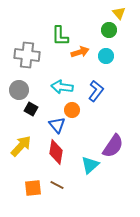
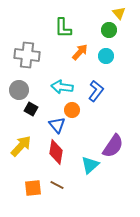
green L-shape: moved 3 px right, 8 px up
orange arrow: rotated 30 degrees counterclockwise
